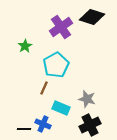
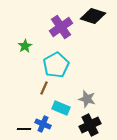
black diamond: moved 1 px right, 1 px up
